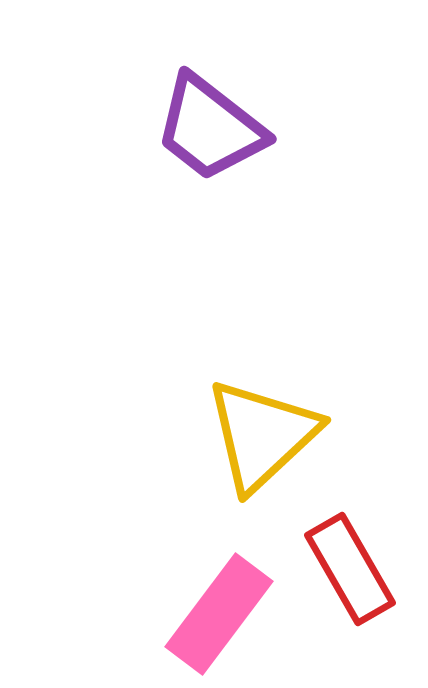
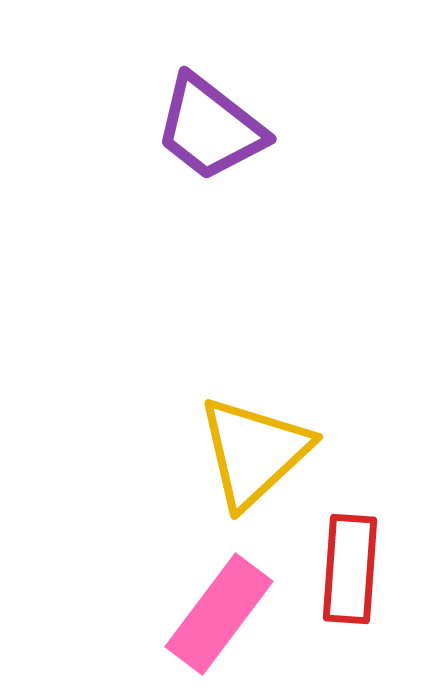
yellow triangle: moved 8 px left, 17 px down
red rectangle: rotated 34 degrees clockwise
